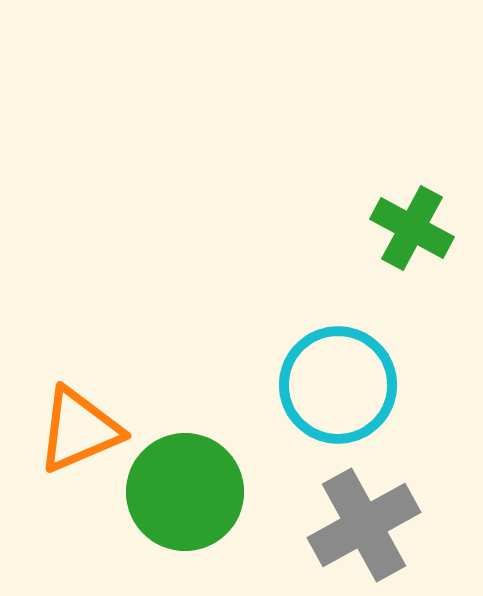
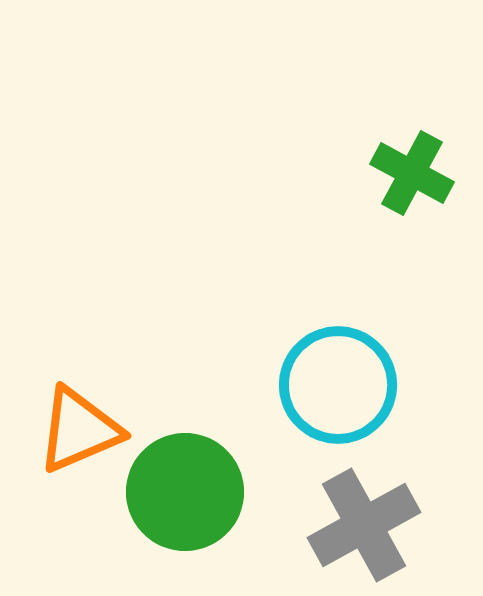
green cross: moved 55 px up
